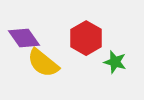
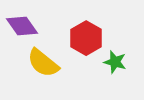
purple diamond: moved 2 px left, 12 px up
